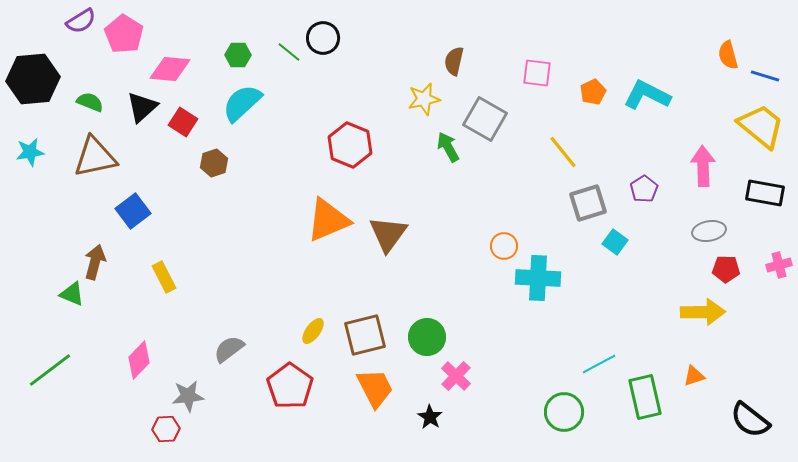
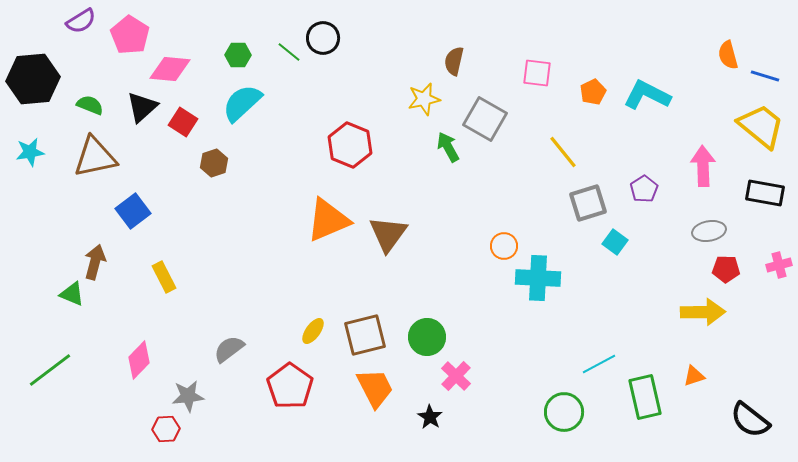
pink pentagon at (124, 34): moved 6 px right, 1 px down
green semicircle at (90, 102): moved 3 px down
